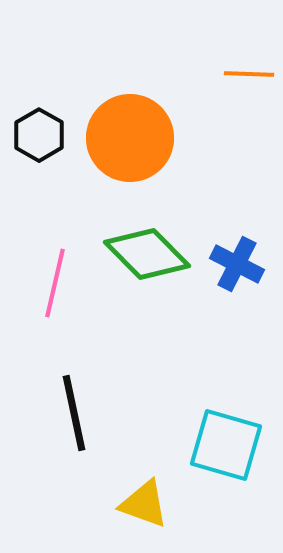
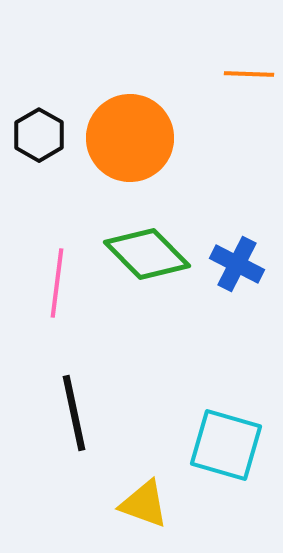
pink line: moved 2 px right; rotated 6 degrees counterclockwise
